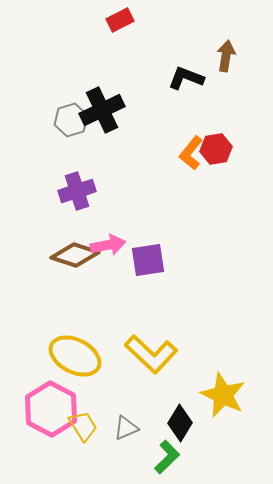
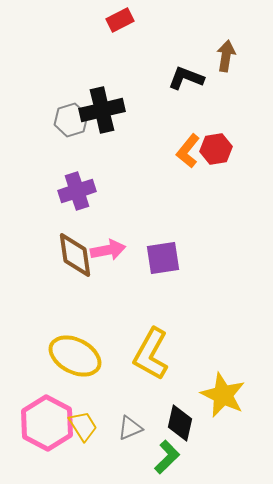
black cross: rotated 12 degrees clockwise
orange L-shape: moved 3 px left, 2 px up
pink arrow: moved 5 px down
brown diamond: rotated 63 degrees clockwise
purple square: moved 15 px right, 2 px up
yellow L-shape: rotated 76 degrees clockwise
pink hexagon: moved 4 px left, 14 px down
black diamond: rotated 18 degrees counterclockwise
gray triangle: moved 4 px right
